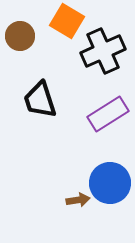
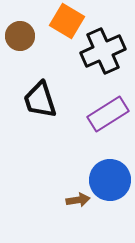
blue circle: moved 3 px up
